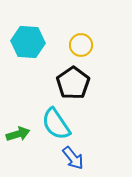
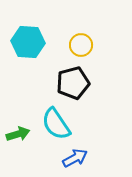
black pentagon: rotated 20 degrees clockwise
blue arrow: moved 2 px right; rotated 80 degrees counterclockwise
